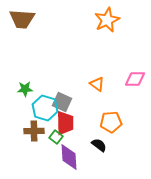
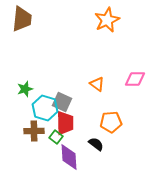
brown trapezoid: rotated 88 degrees counterclockwise
green star: rotated 14 degrees counterclockwise
black semicircle: moved 3 px left, 1 px up
